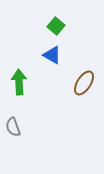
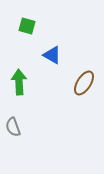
green square: moved 29 px left; rotated 24 degrees counterclockwise
